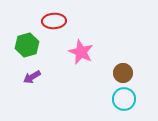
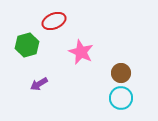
red ellipse: rotated 20 degrees counterclockwise
brown circle: moved 2 px left
purple arrow: moved 7 px right, 7 px down
cyan circle: moved 3 px left, 1 px up
